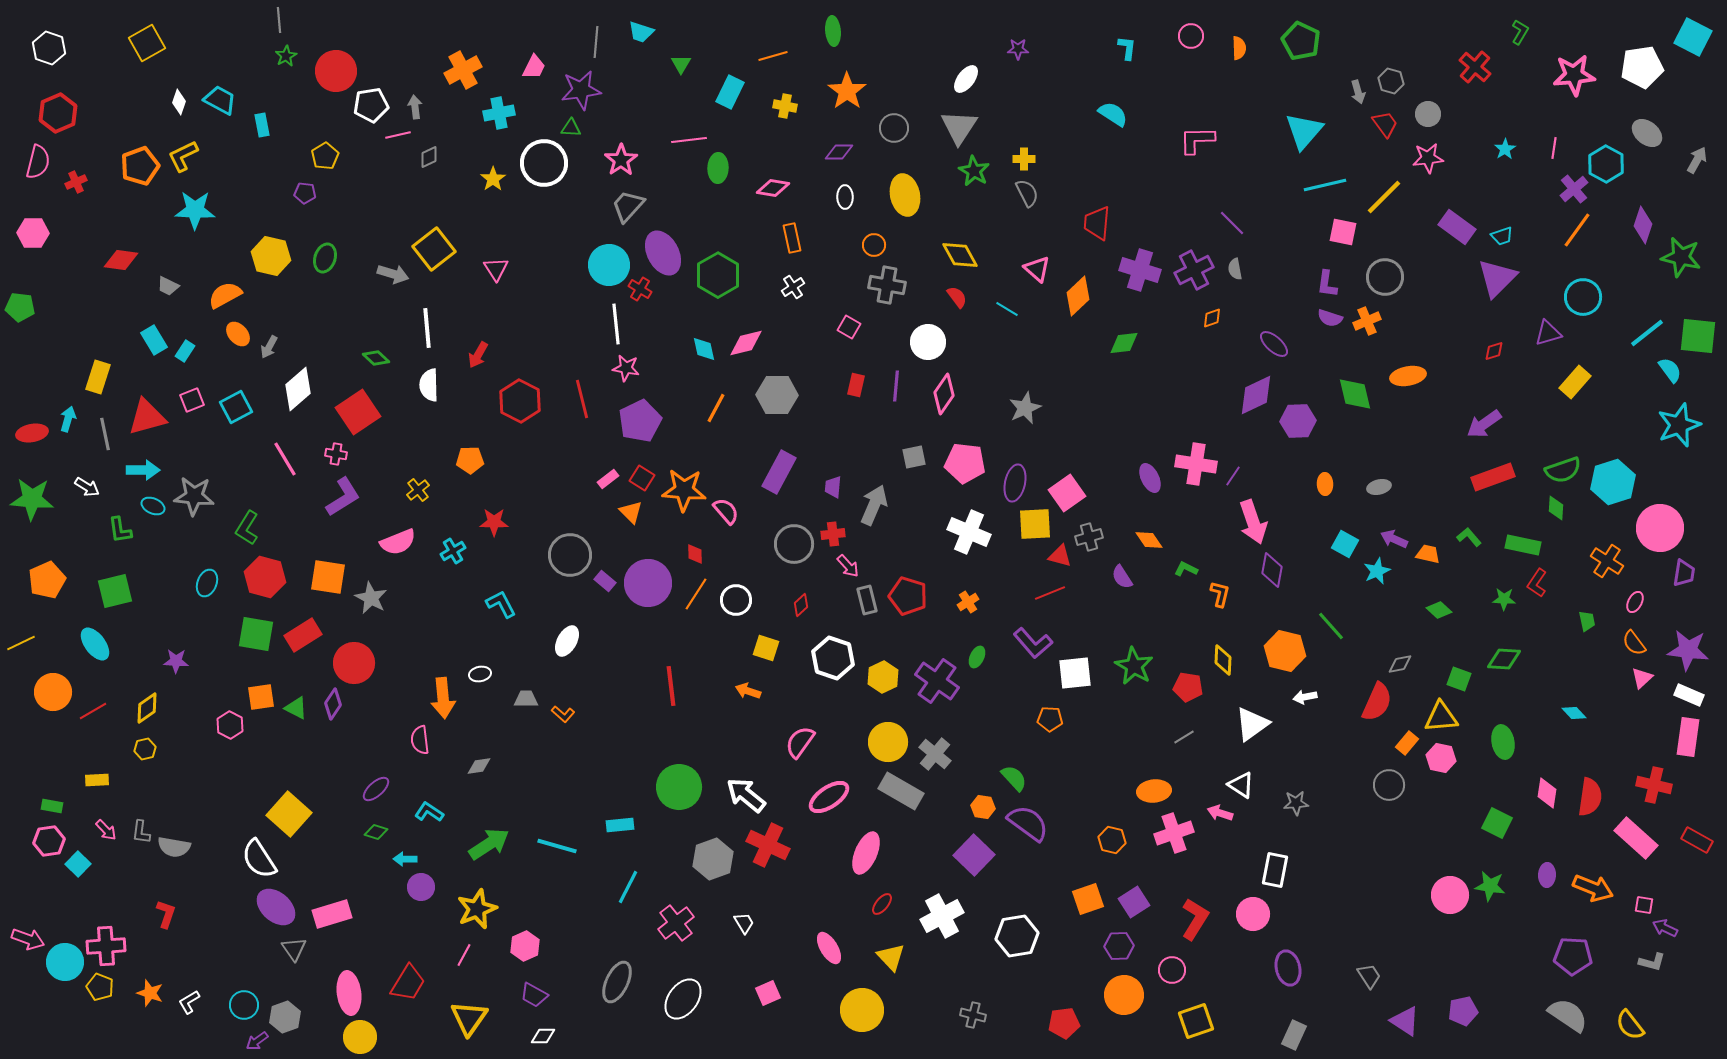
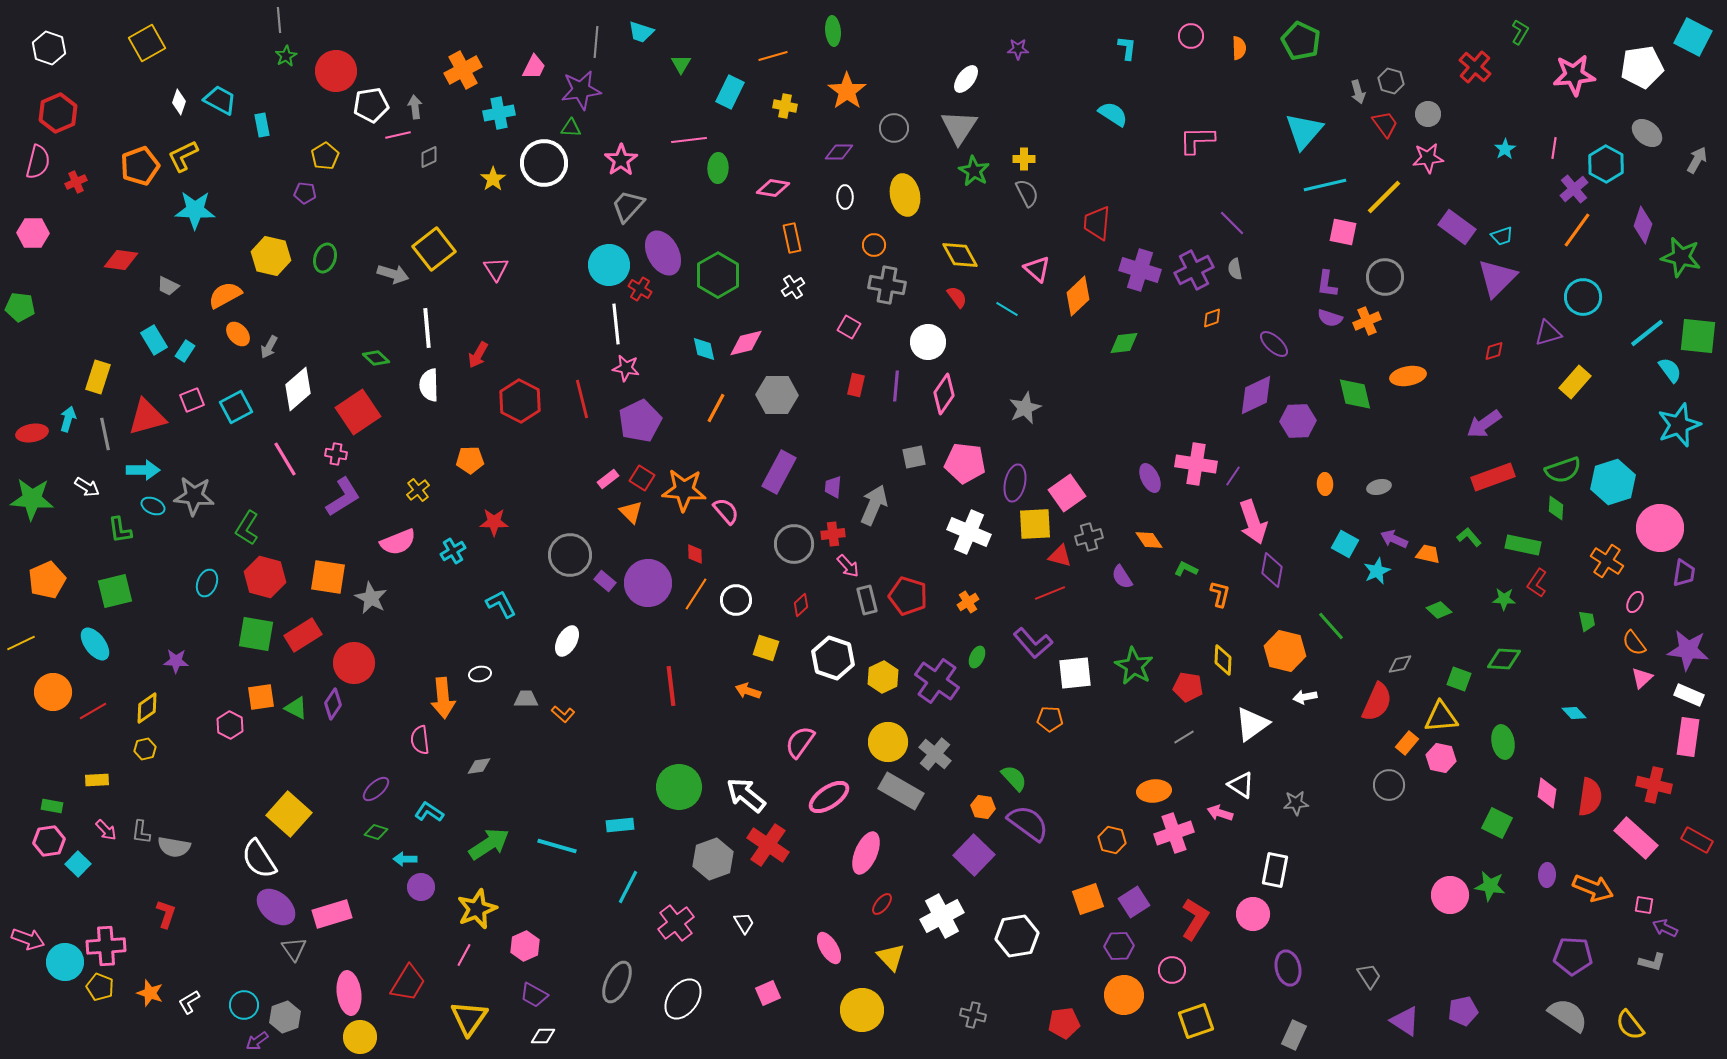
red cross at (768, 845): rotated 9 degrees clockwise
